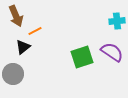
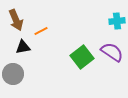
brown arrow: moved 4 px down
orange line: moved 6 px right
black triangle: rotated 28 degrees clockwise
green square: rotated 20 degrees counterclockwise
